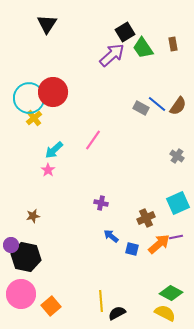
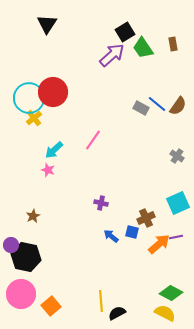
pink star: rotated 16 degrees counterclockwise
brown star: rotated 16 degrees counterclockwise
blue square: moved 17 px up
